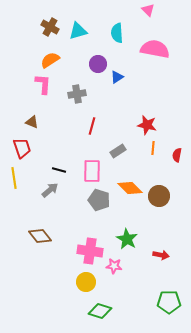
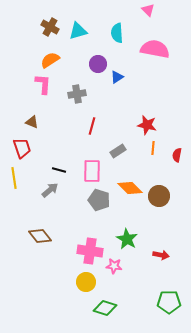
green diamond: moved 5 px right, 3 px up
